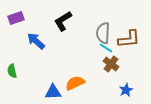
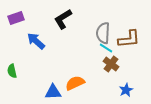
black L-shape: moved 2 px up
